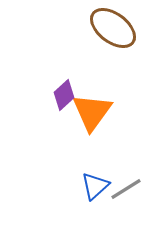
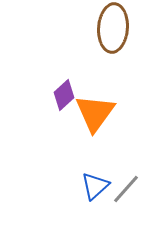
brown ellipse: rotated 57 degrees clockwise
orange triangle: moved 3 px right, 1 px down
gray line: rotated 16 degrees counterclockwise
